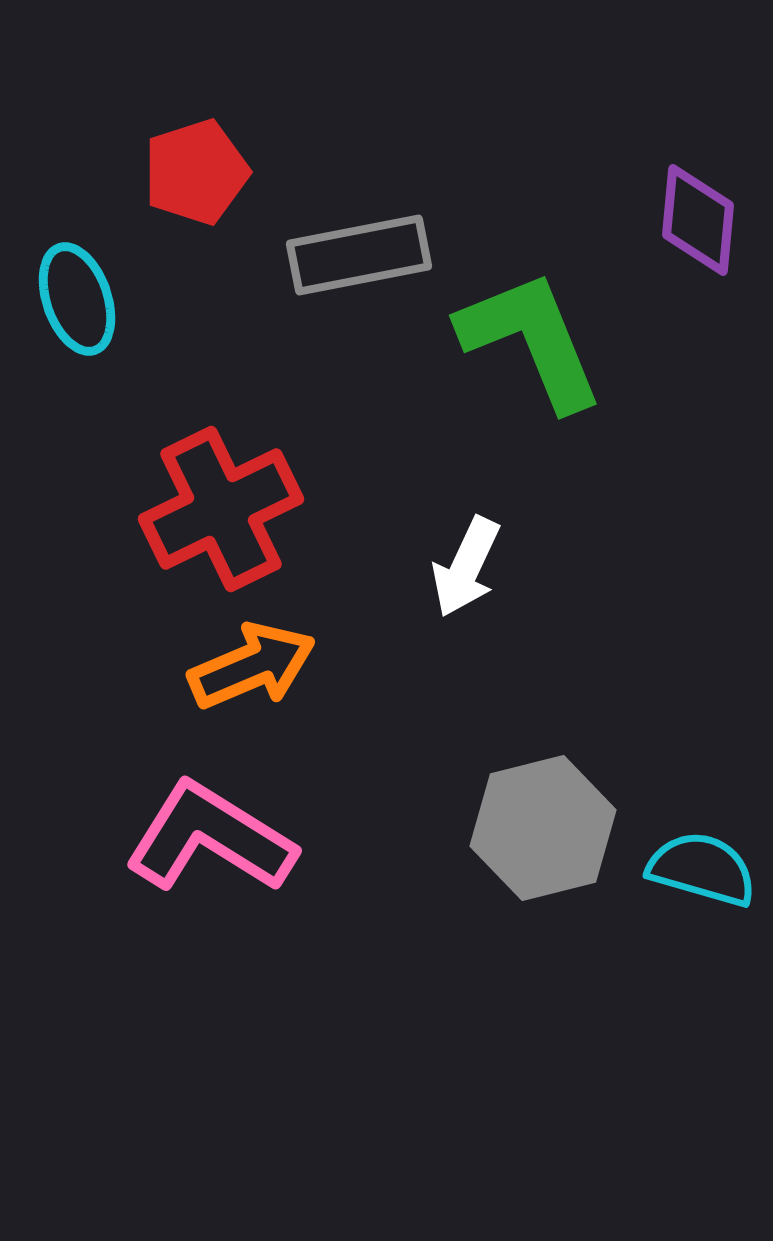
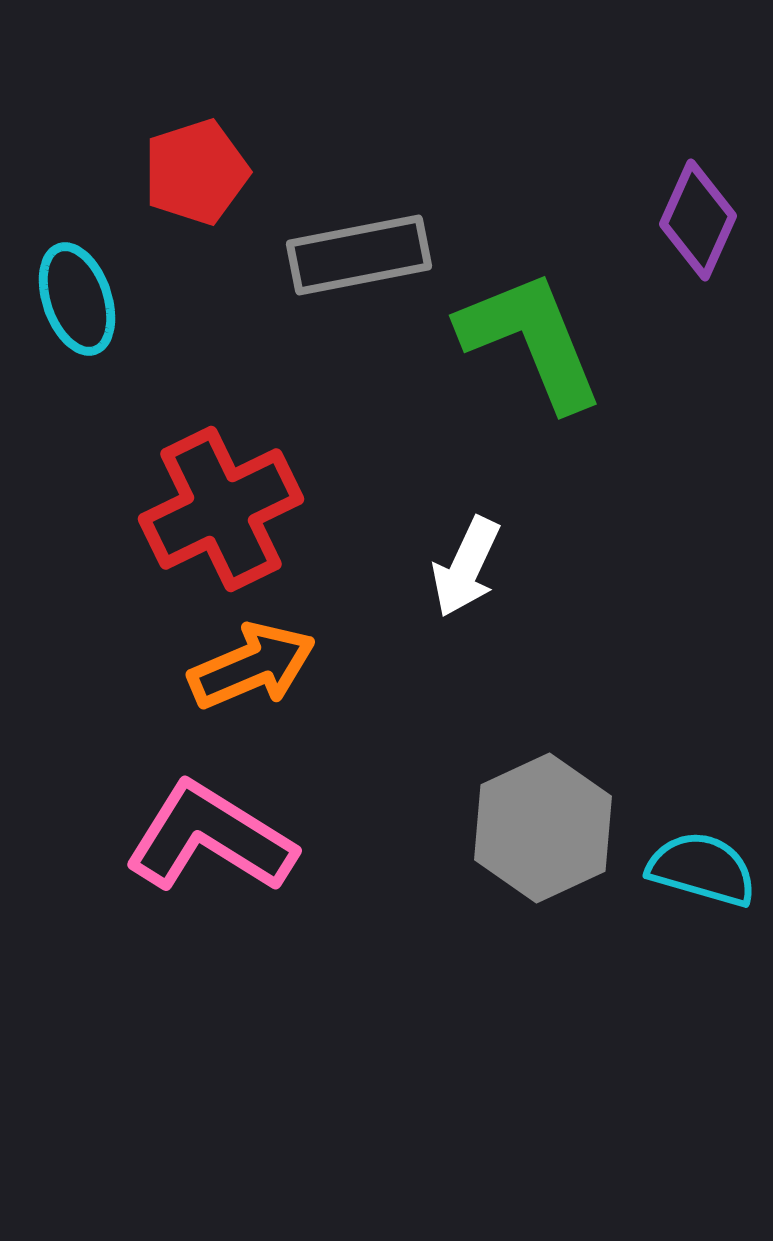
purple diamond: rotated 19 degrees clockwise
gray hexagon: rotated 11 degrees counterclockwise
